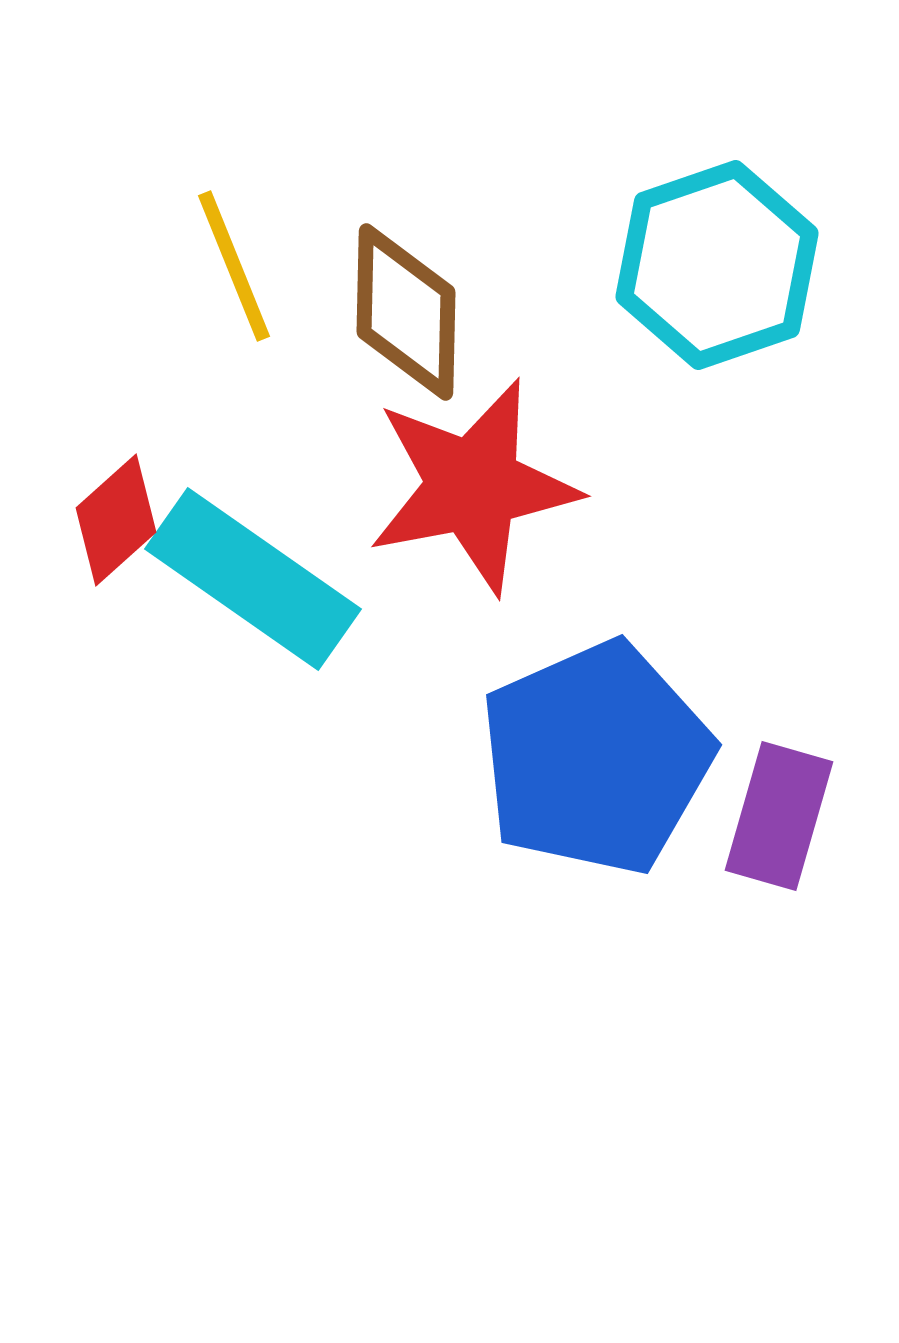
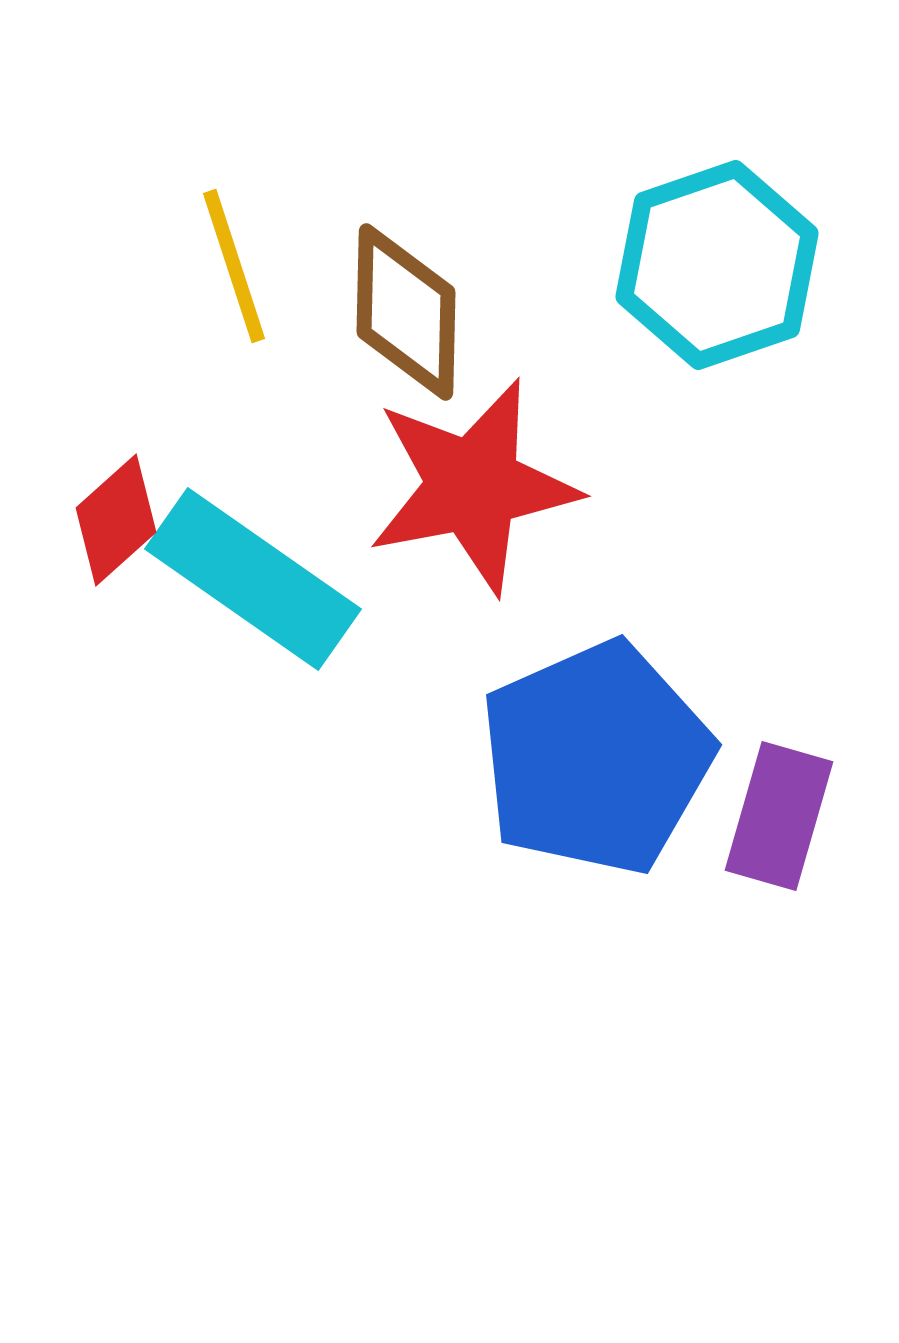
yellow line: rotated 4 degrees clockwise
